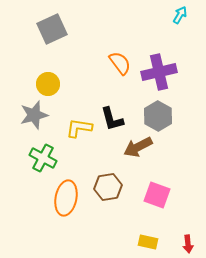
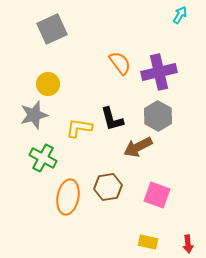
orange ellipse: moved 2 px right, 1 px up
